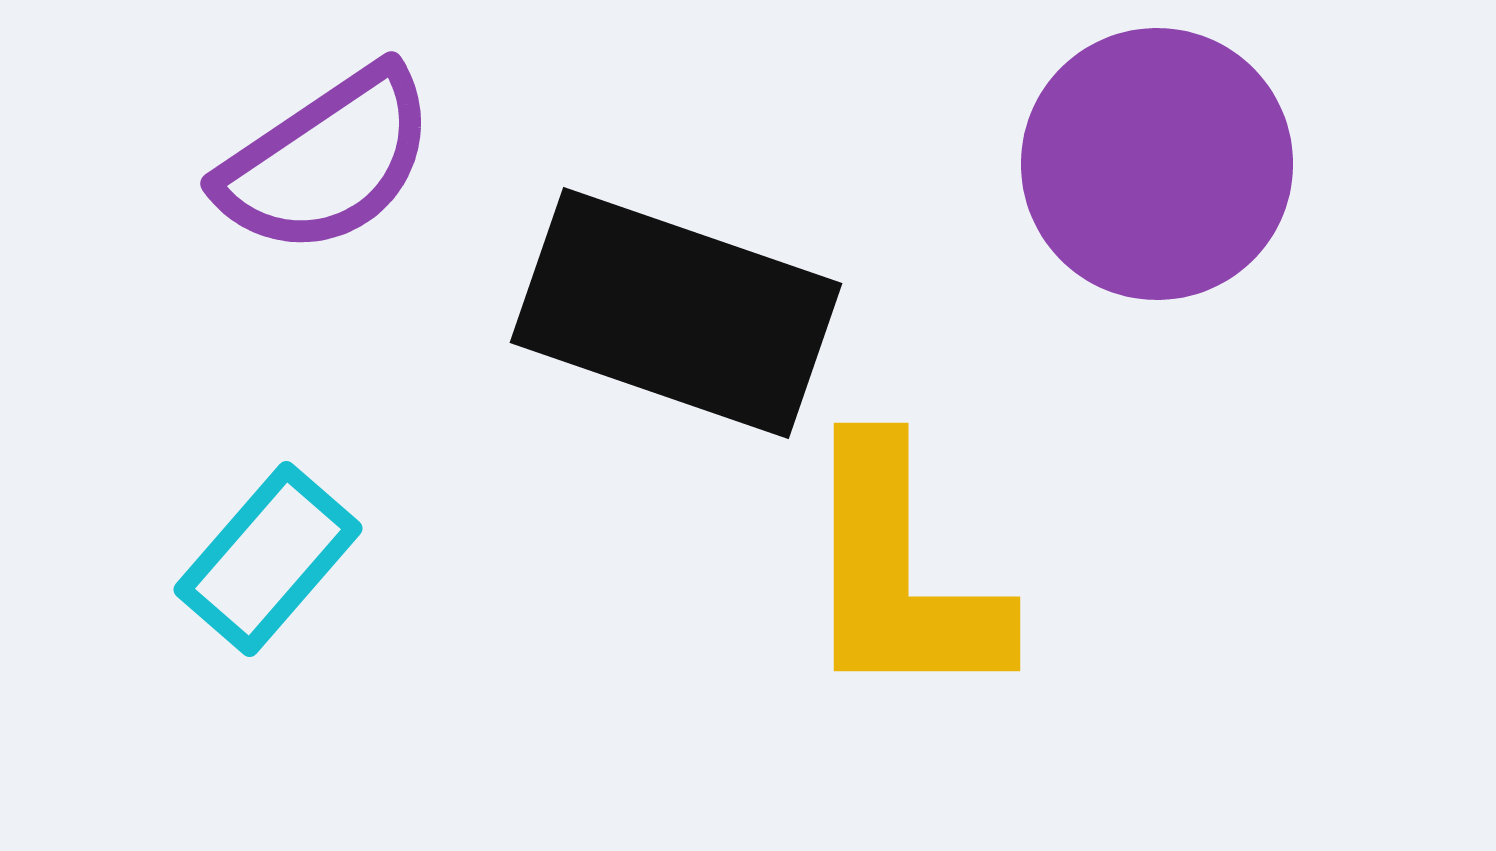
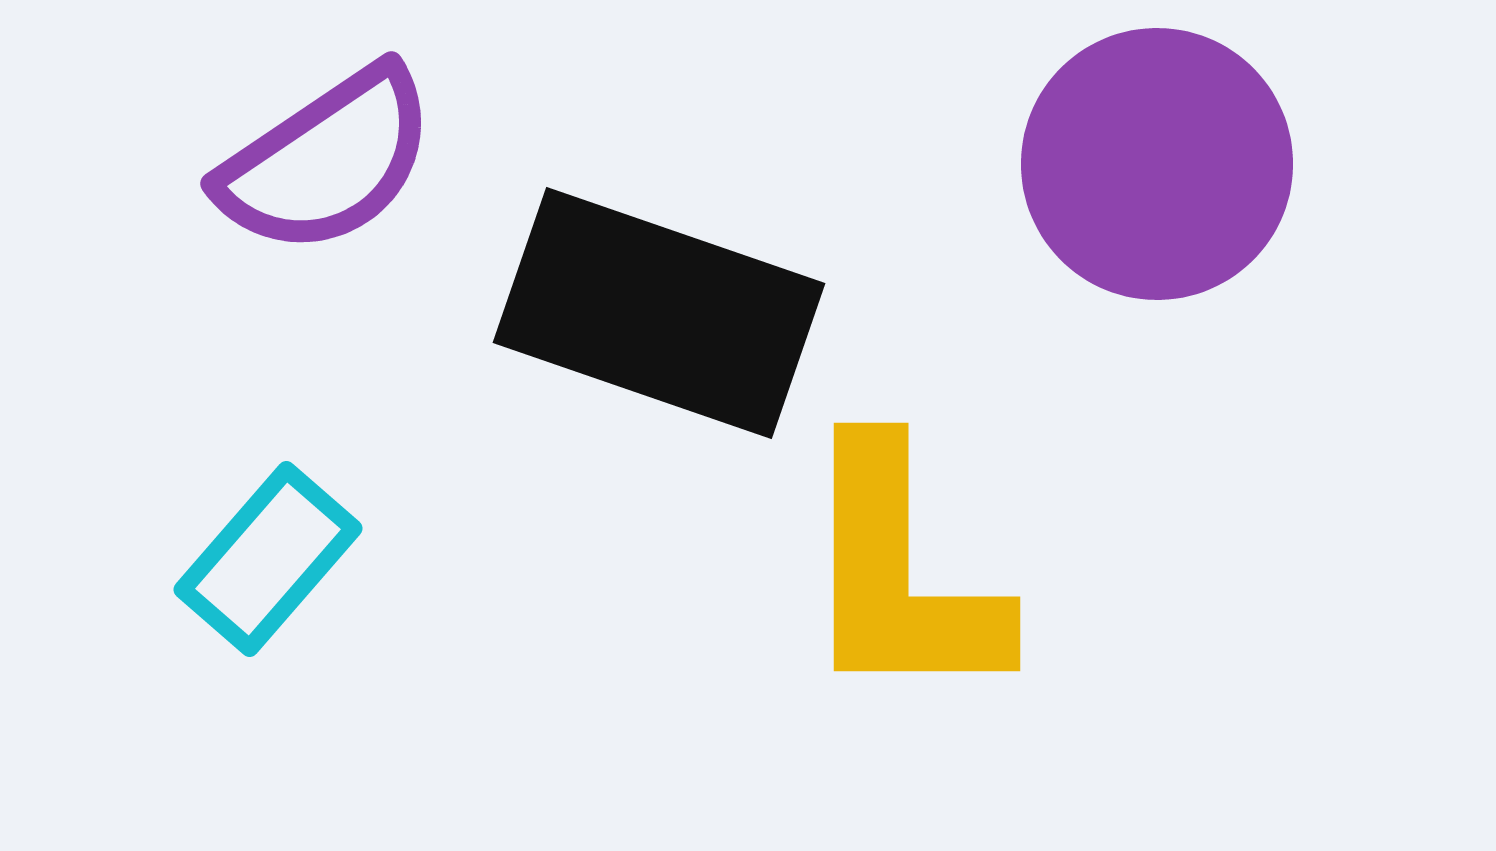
black rectangle: moved 17 px left
